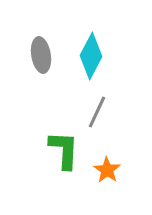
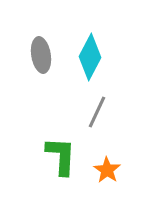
cyan diamond: moved 1 px left, 1 px down
green L-shape: moved 3 px left, 6 px down
